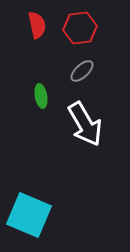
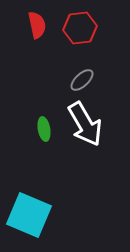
gray ellipse: moved 9 px down
green ellipse: moved 3 px right, 33 px down
